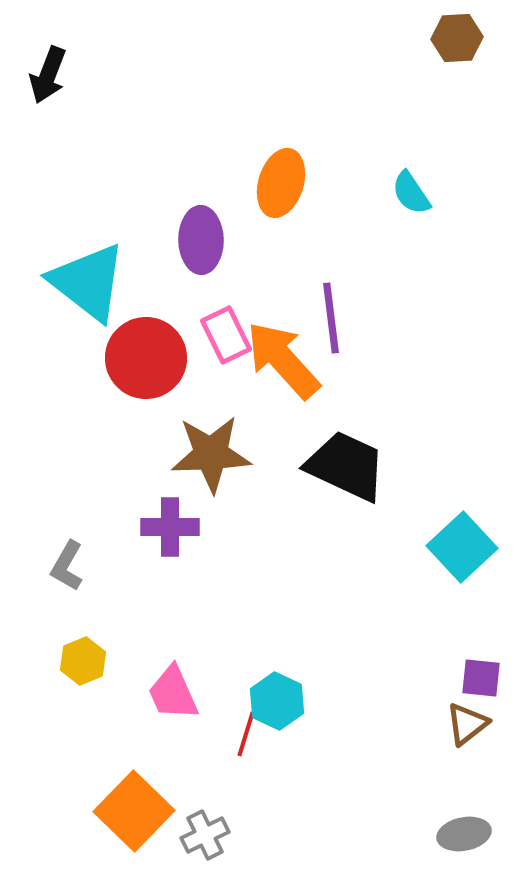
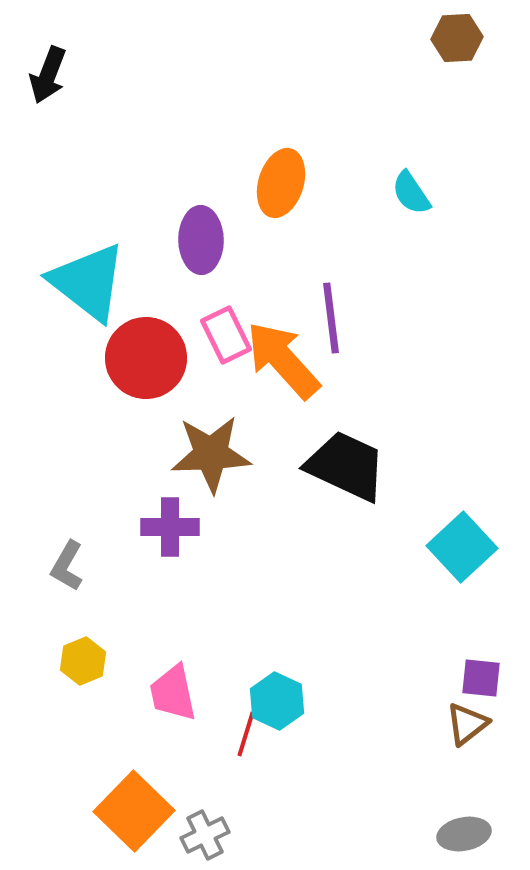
pink trapezoid: rotated 12 degrees clockwise
